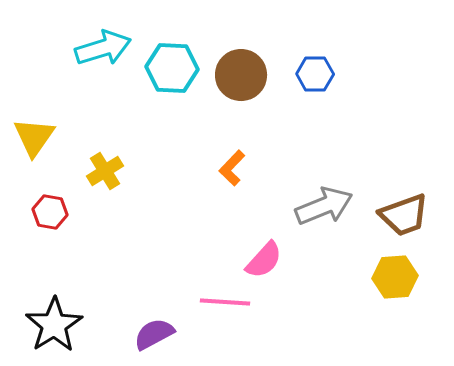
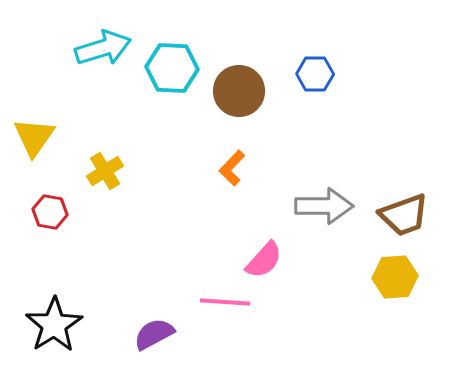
brown circle: moved 2 px left, 16 px down
gray arrow: rotated 22 degrees clockwise
